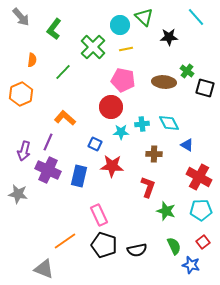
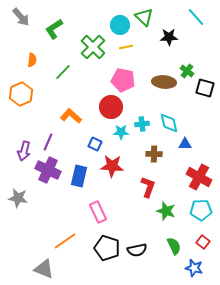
green L-shape at (54, 29): rotated 20 degrees clockwise
yellow line at (126, 49): moved 2 px up
orange L-shape at (65, 118): moved 6 px right, 2 px up
cyan diamond at (169, 123): rotated 15 degrees clockwise
blue triangle at (187, 145): moved 2 px left, 1 px up; rotated 32 degrees counterclockwise
gray star at (18, 194): moved 4 px down
pink rectangle at (99, 215): moved 1 px left, 3 px up
red square at (203, 242): rotated 16 degrees counterclockwise
black pentagon at (104, 245): moved 3 px right, 3 px down
blue star at (191, 265): moved 3 px right, 3 px down
